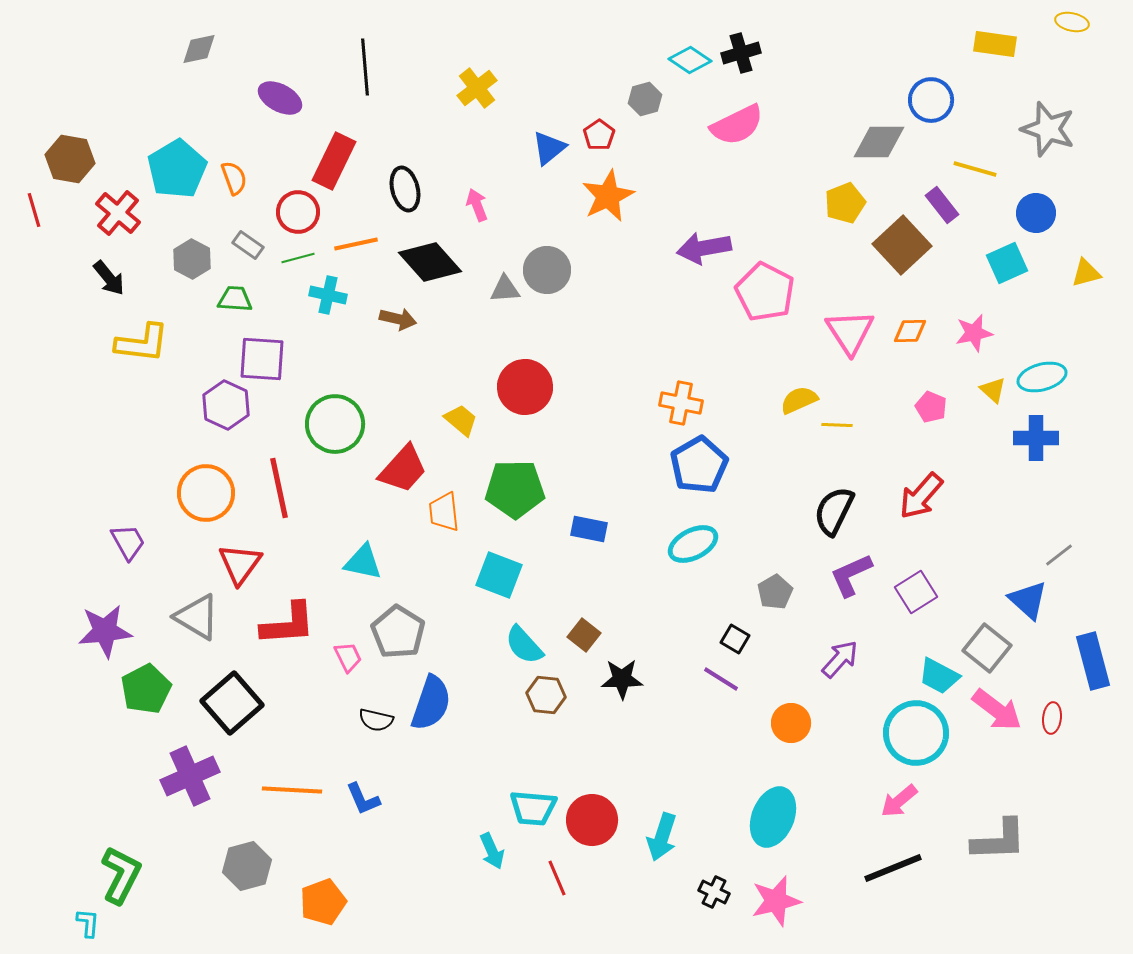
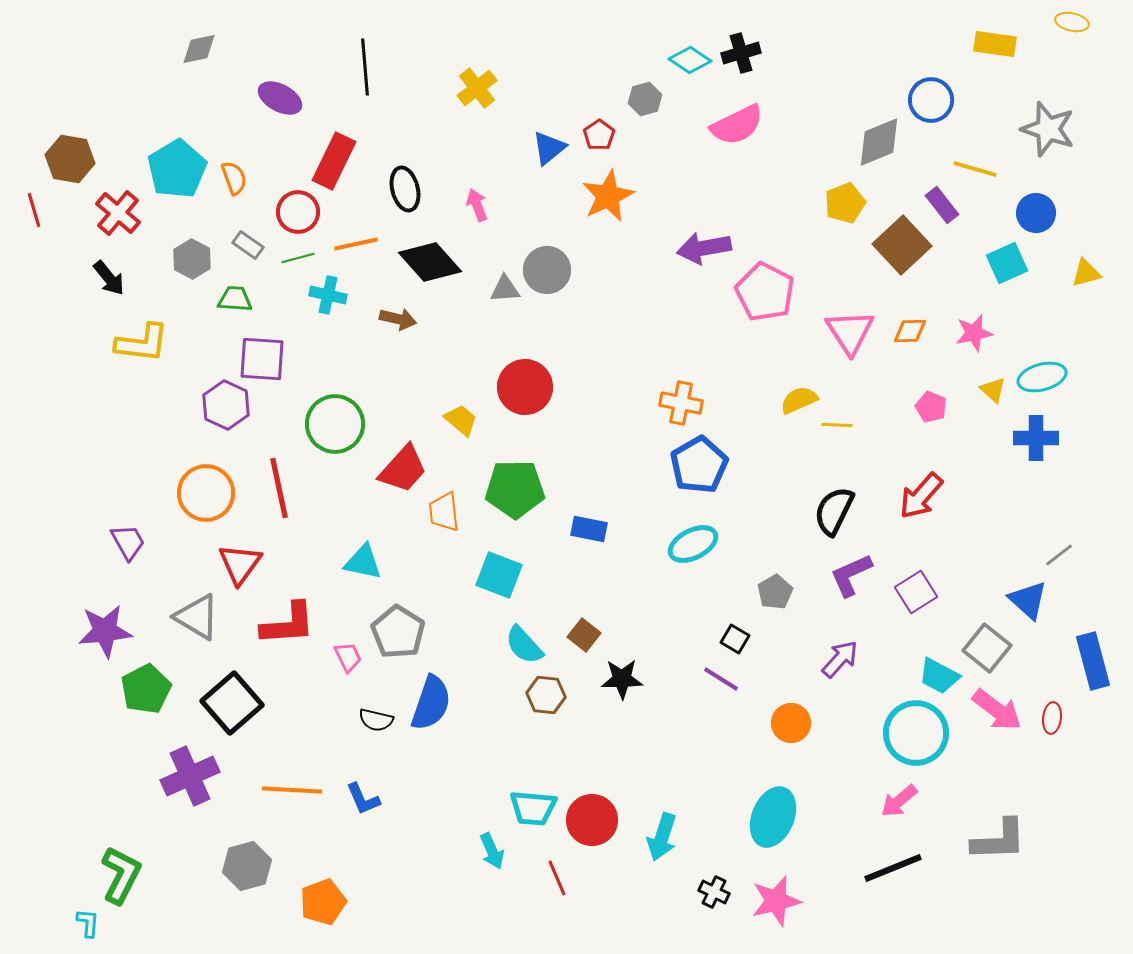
gray diamond at (879, 142): rotated 22 degrees counterclockwise
